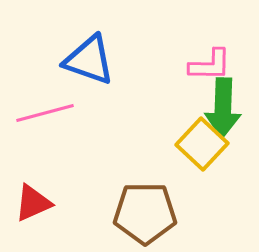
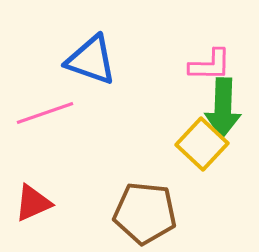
blue triangle: moved 2 px right
pink line: rotated 4 degrees counterclockwise
brown pentagon: rotated 6 degrees clockwise
